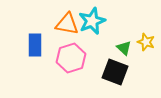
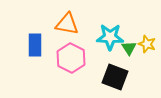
cyan star: moved 18 px right, 16 px down; rotated 24 degrees clockwise
yellow star: moved 1 px right, 2 px down
green triangle: moved 5 px right; rotated 14 degrees clockwise
pink hexagon: rotated 16 degrees counterclockwise
black square: moved 5 px down
